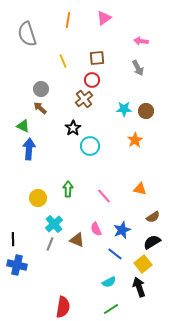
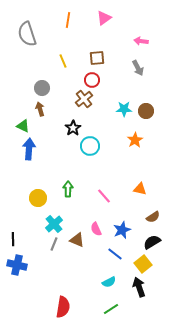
gray circle: moved 1 px right, 1 px up
brown arrow: moved 1 px down; rotated 32 degrees clockwise
gray line: moved 4 px right
